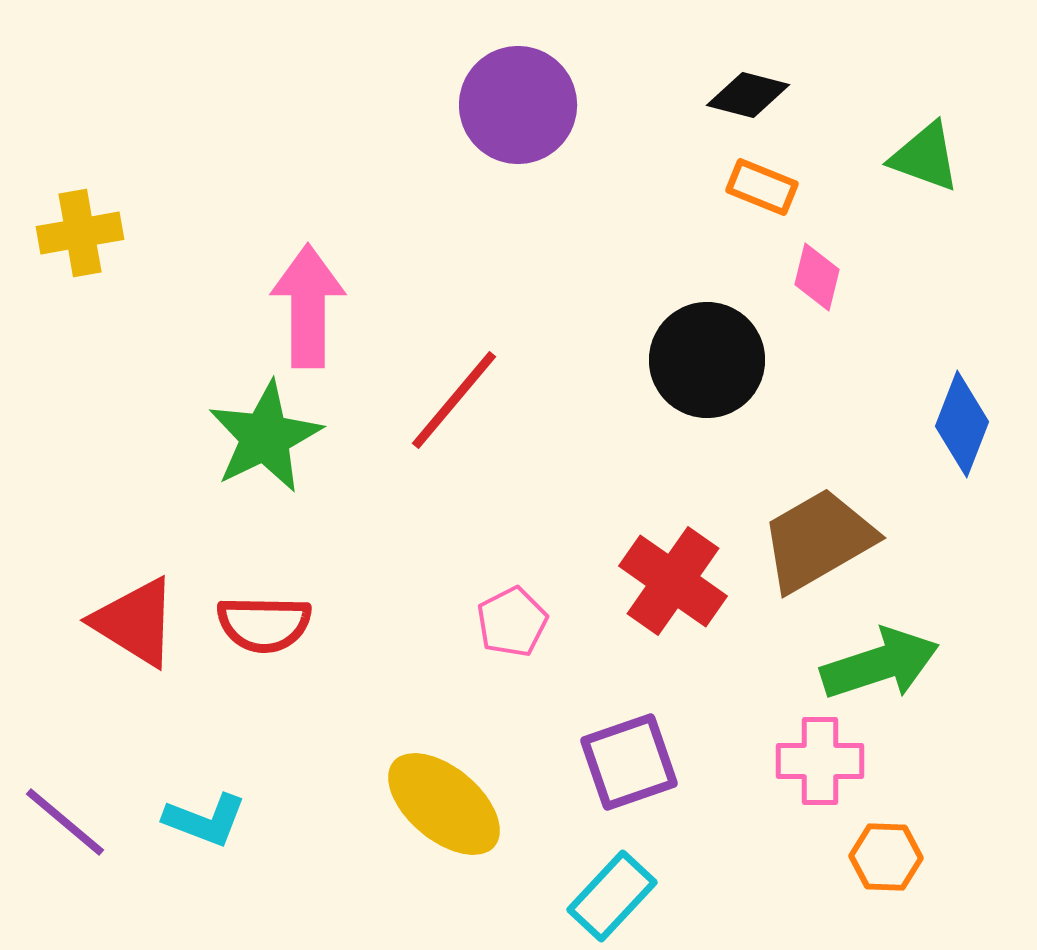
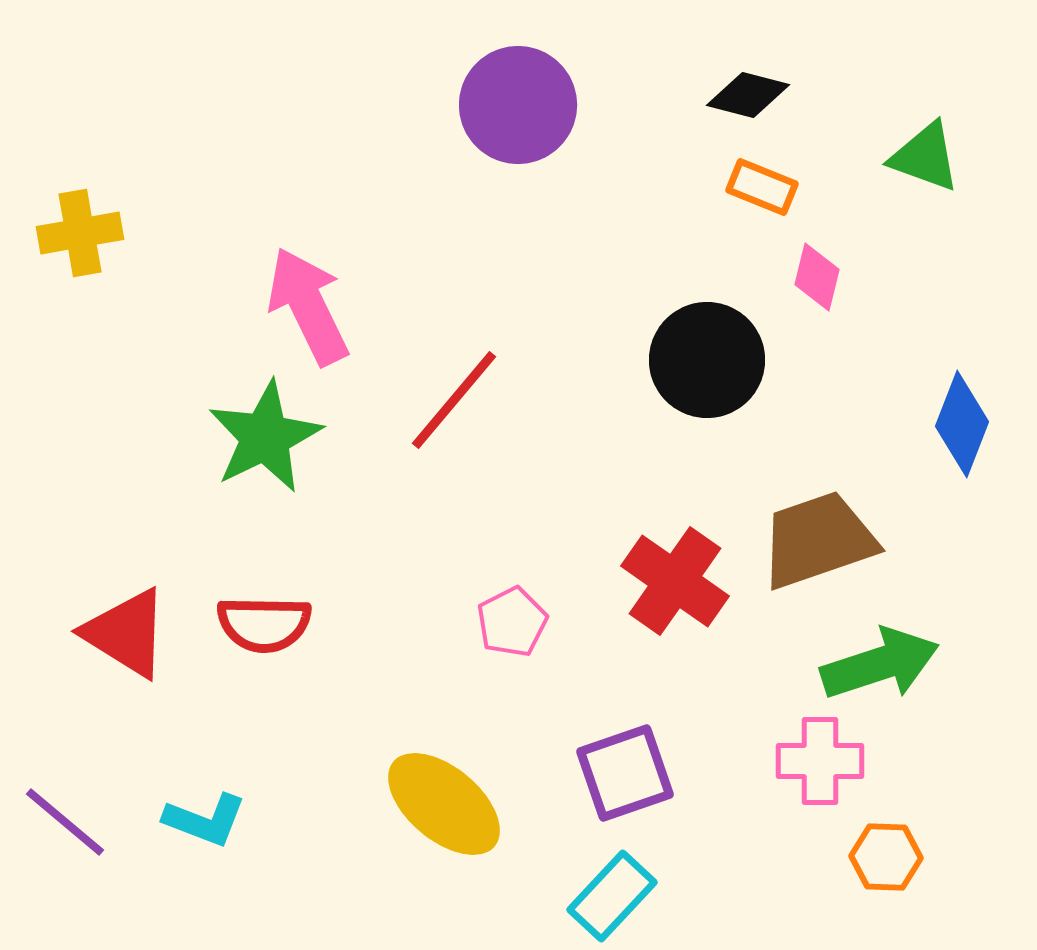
pink arrow: rotated 26 degrees counterclockwise
brown trapezoid: rotated 11 degrees clockwise
red cross: moved 2 px right
red triangle: moved 9 px left, 11 px down
purple square: moved 4 px left, 11 px down
